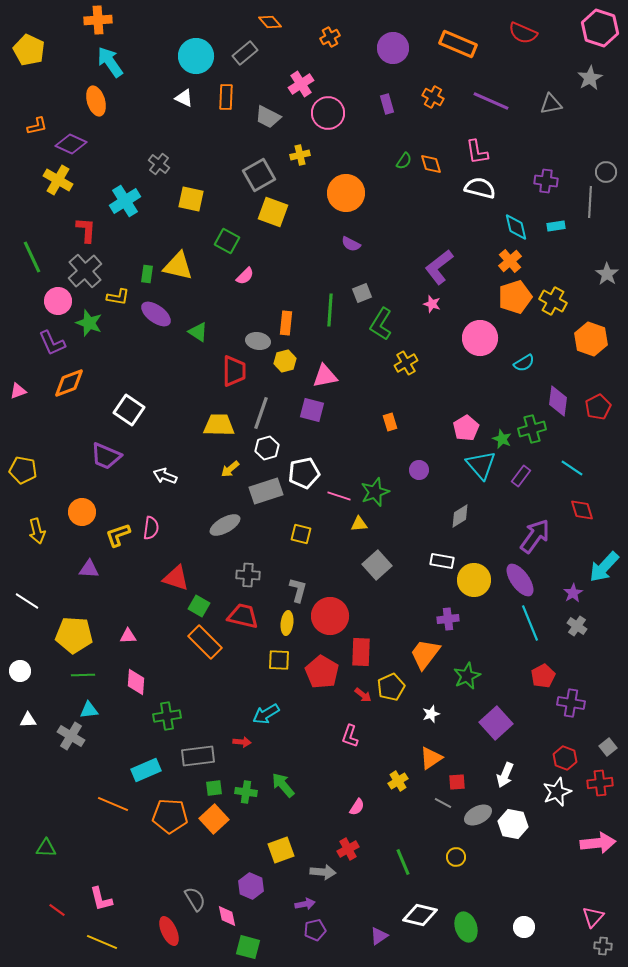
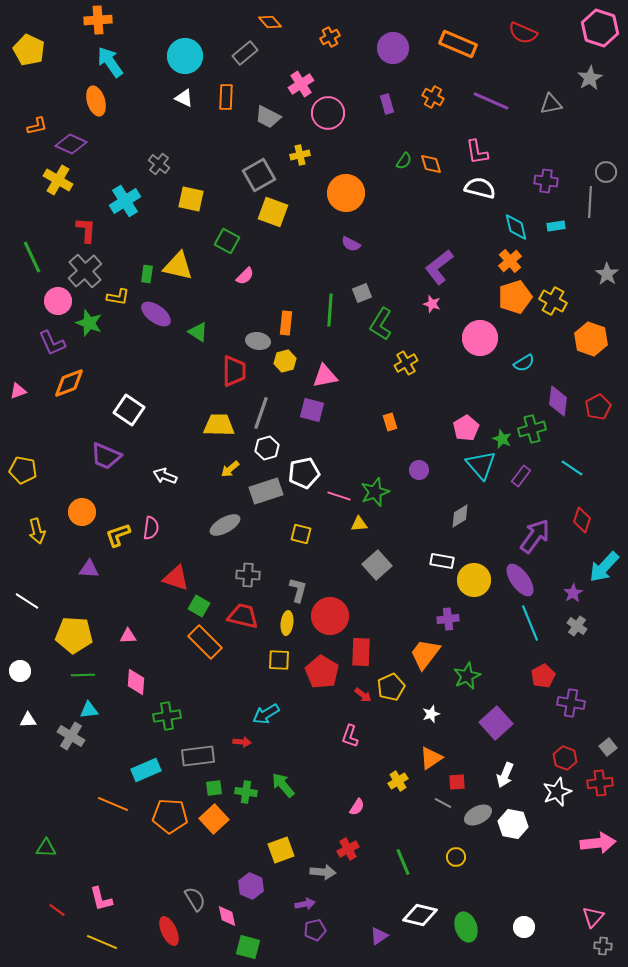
cyan circle at (196, 56): moved 11 px left
red diamond at (582, 510): moved 10 px down; rotated 35 degrees clockwise
